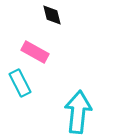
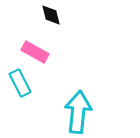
black diamond: moved 1 px left
